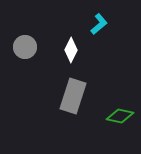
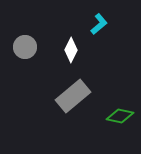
gray rectangle: rotated 32 degrees clockwise
